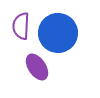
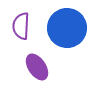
blue circle: moved 9 px right, 5 px up
